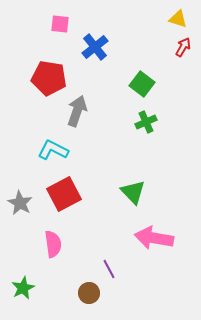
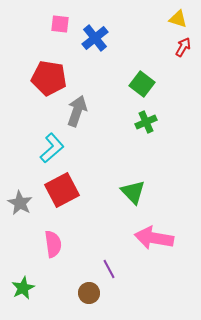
blue cross: moved 9 px up
cyan L-shape: moved 1 px left, 2 px up; rotated 112 degrees clockwise
red square: moved 2 px left, 4 px up
